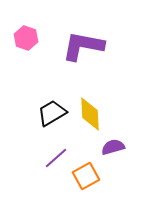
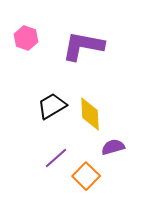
black trapezoid: moved 7 px up
orange square: rotated 16 degrees counterclockwise
